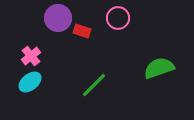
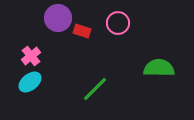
pink circle: moved 5 px down
green semicircle: rotated 20 degrees clockwise
green line: moved 1 px right, 4 px down
